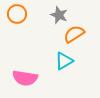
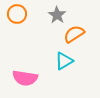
gray star: moved 2 px left; rotated 12 degrees clockwise
